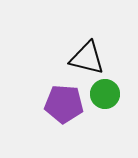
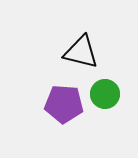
black triangle: moved 6 px left, 6 px up
